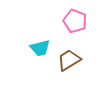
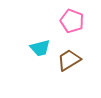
pink pentagon: moved 3 px left
